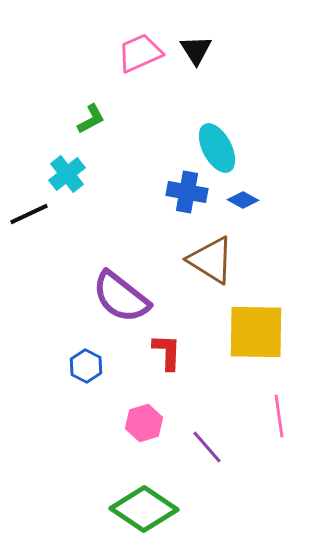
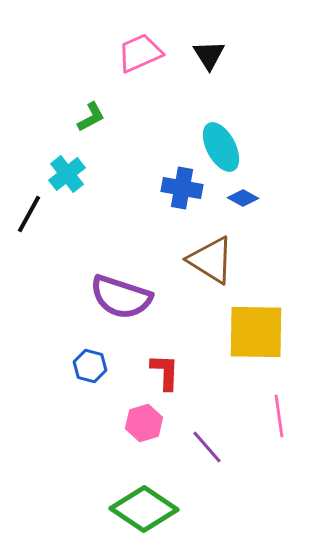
black triangle: moved 13 px right, 5 px down
green L-shape: moved 2 px up
cyan ellipse: moved 4 px right, 1 px up
blue cross: moved 5 px left, 4 px up
blue diamond: moved 2 px up
black line: rotated 36 degrees counterclockwise
purple semicircle: rotated 20 degrees counterclockwise
red L-shape: moved 2 px left, 20 px down
blue hexagon: moved 4 px right; rotated 12 degrees counterclockwise
